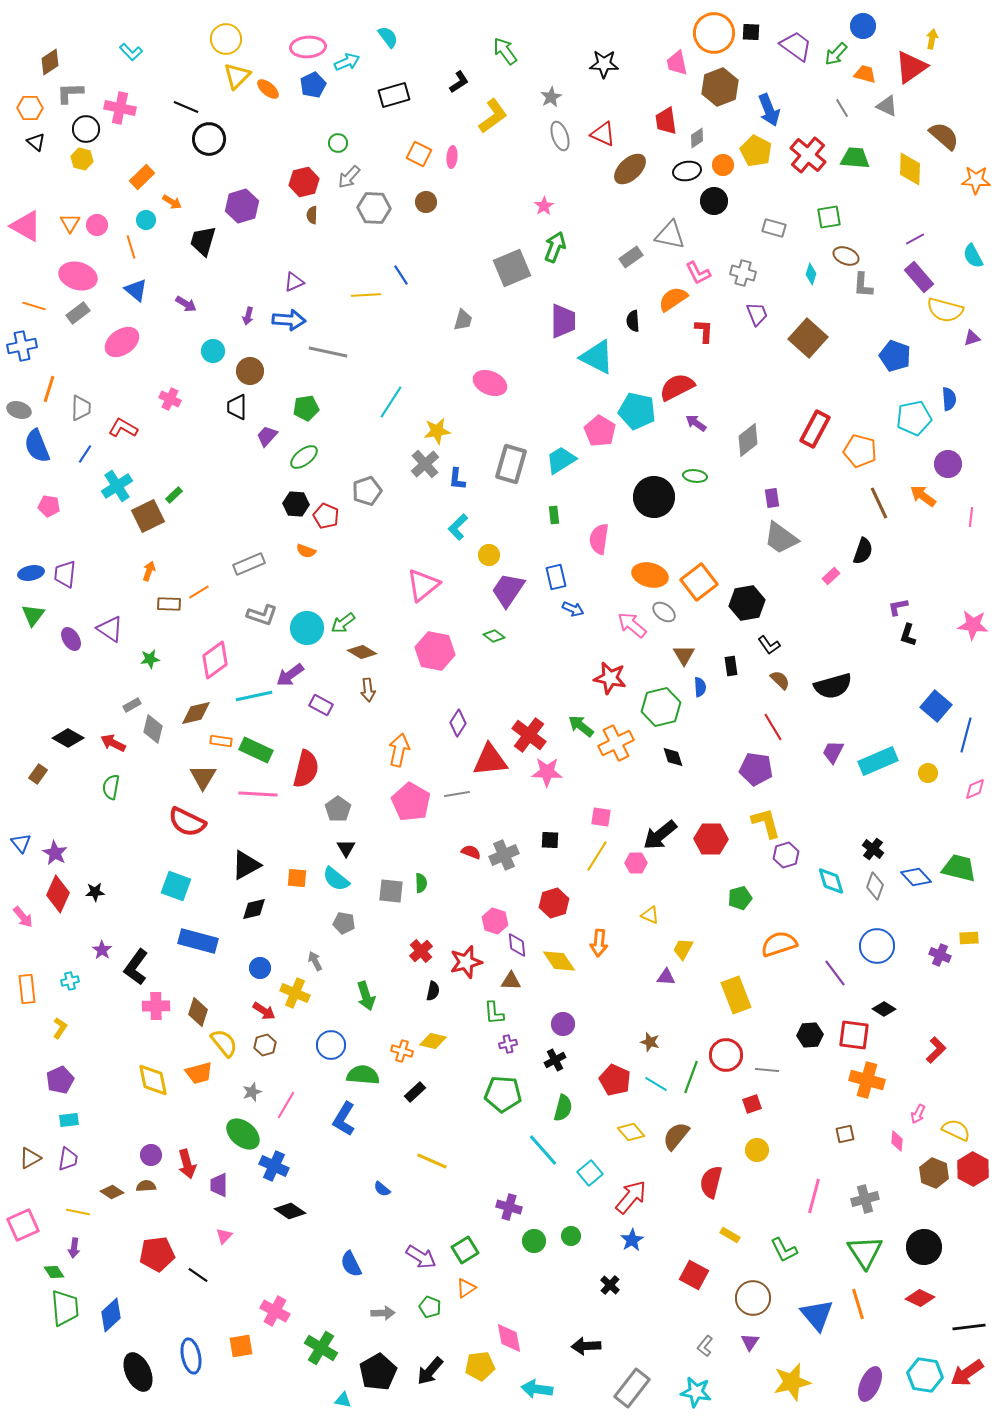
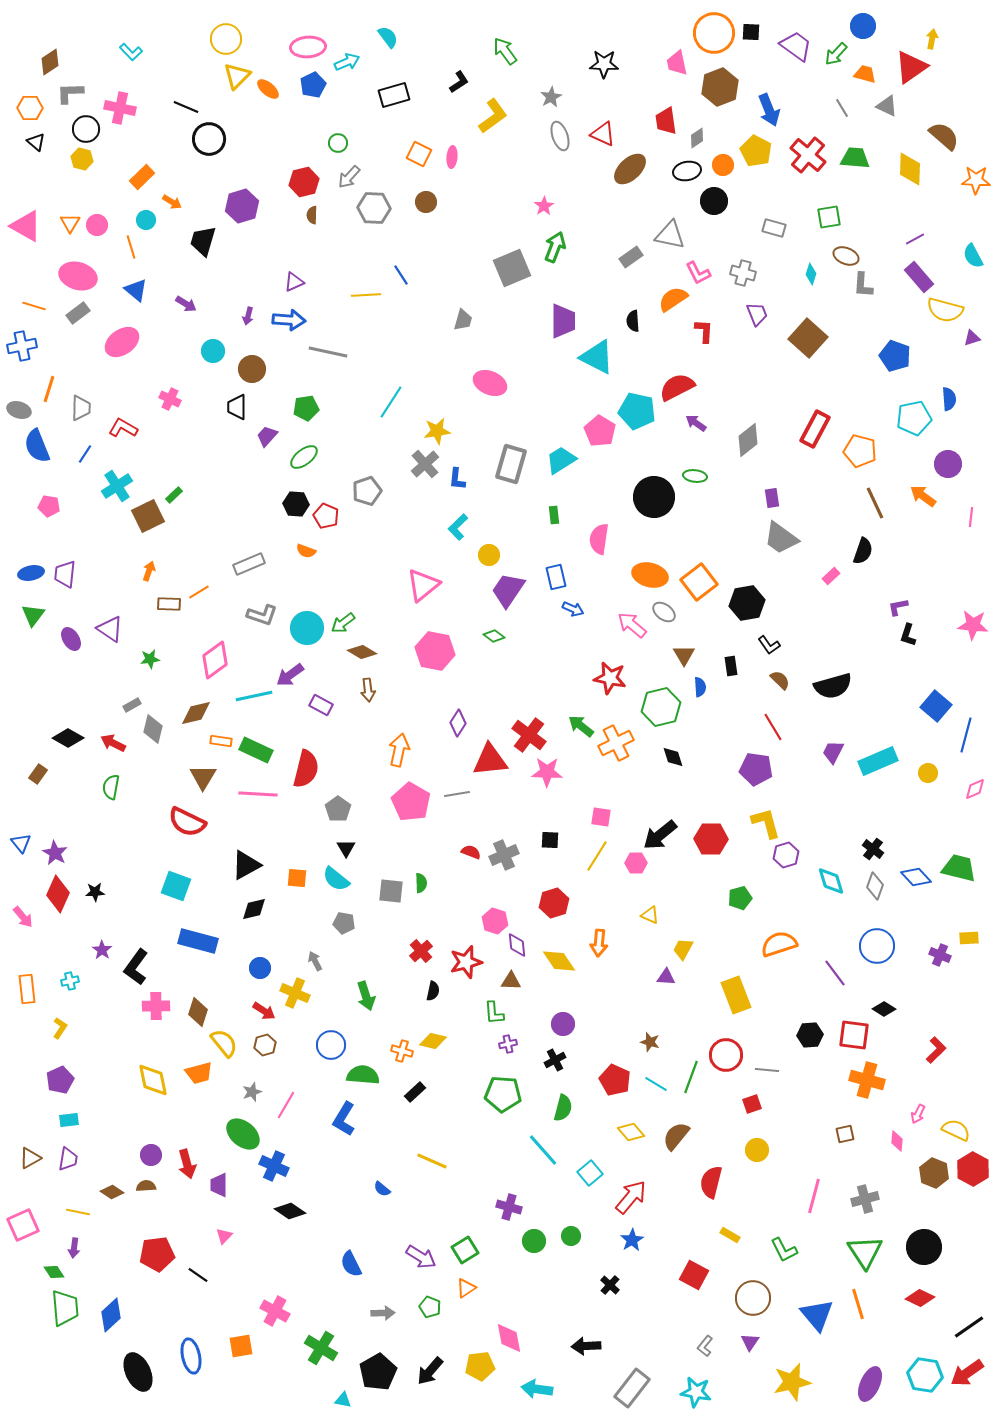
brown circle at (250, 371): moved 2 px right, 2 px up
brown line at (879, 503): moved 4 px left
black line at (969, 1327): rotated 28 degrees counterclockwise
